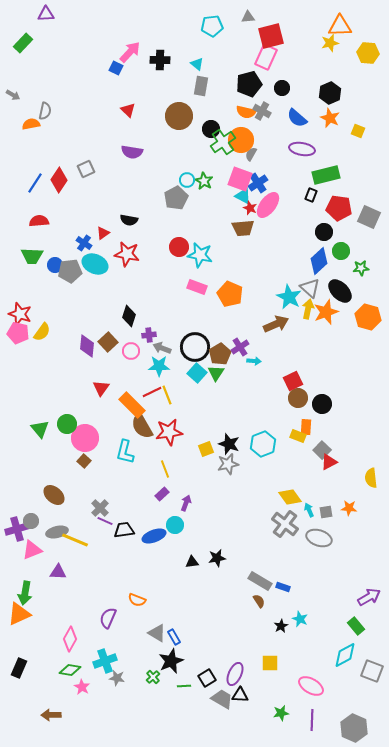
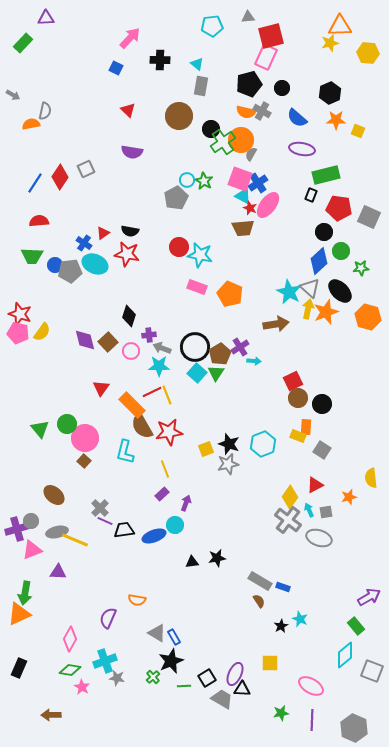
purple triangle at (46, 14): moved 4 px down
pink arrow at (130, 52): moved 14 px up
orange star at (330, 118): moved 6 px right, 2 px down; rotated 24 degrees counterclockwise
red diamond at (59, 180): moved 1 px right, 3 px up
black semicircle at (129, 220): moved 1 px right, 11 px down
cyan star at (289, 297): moved 5 px up
brown arrow at (276, 324): rotated 15 degrees clockwise
purple diamond at (87, 346): moved 2 px left, 6 px up; rotated 20 degrees counterclockwise
gray square at (322, 450): rotated 12 degrees counterclockwise
red triangle at (329, 462): moved 14 px left, 23 px down
yellow diamond at (290, 497): rotated 70 degrees clockwise
orange star at (349, 508): moved 11 px up; rotated 21 degrees counterclockwise
gray cross at (285, 524): moved 3 px right, 4 px up
orange semicircle at (137, 600): rotated 12 degrees counterclockwise
cyan diamond at (345, 655): rotated 12 degrees counterclockwise
black triangle at (240, 695): moved 2 px right, 6 px up
